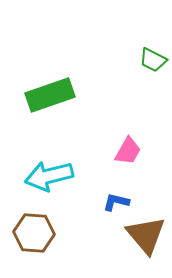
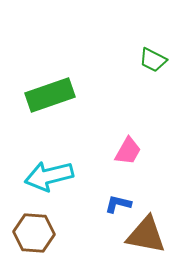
blue L-shape: moved 2 px right, 2 px down
brown triangle: rotated 39 degrees counterclockwise
